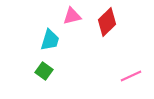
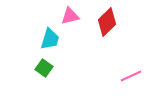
pink triangle: moved 2 px left
cyan trapezoid: moved 1 px up
green square: moved 3 px up
